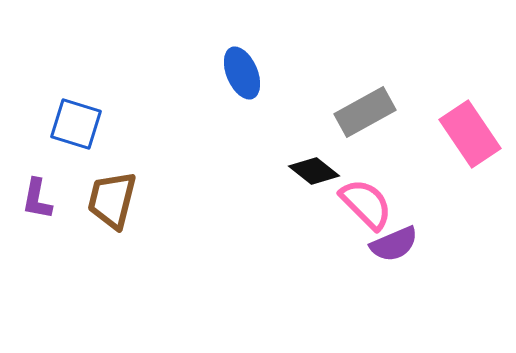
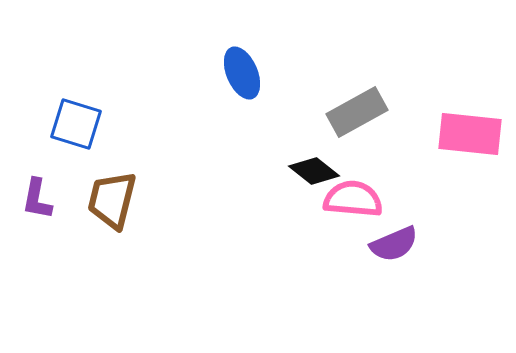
gray rectangle: moved 8 px left
pink rectangle: rotated 50 degrees counterclockwise
pink semicircle: moved 13 px left, 5 px up; rotated 40 degrees counterclockwise
